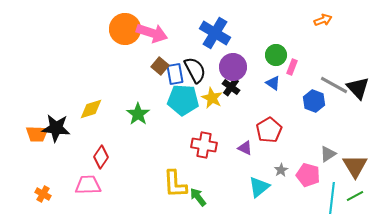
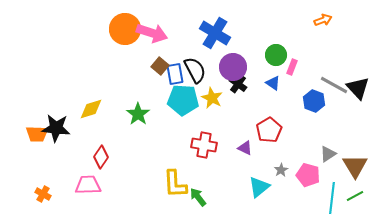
black cross: moved 7 px right, 3 px up
